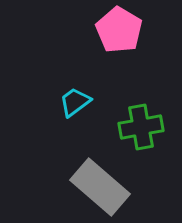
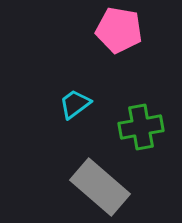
pink pentagon: rotated 21 degrees counterclockwise
cyan trapezoid: moved 2 px down
